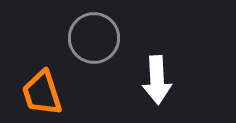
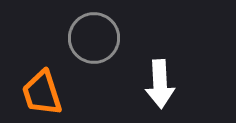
white arrow: moved 3 px right, 4 px down
